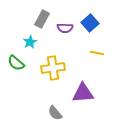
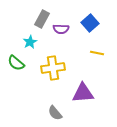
purple semicircle: moved 4 px left, 1 px down
